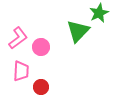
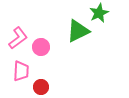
green triangle: rotated 20 degrees clockwise
